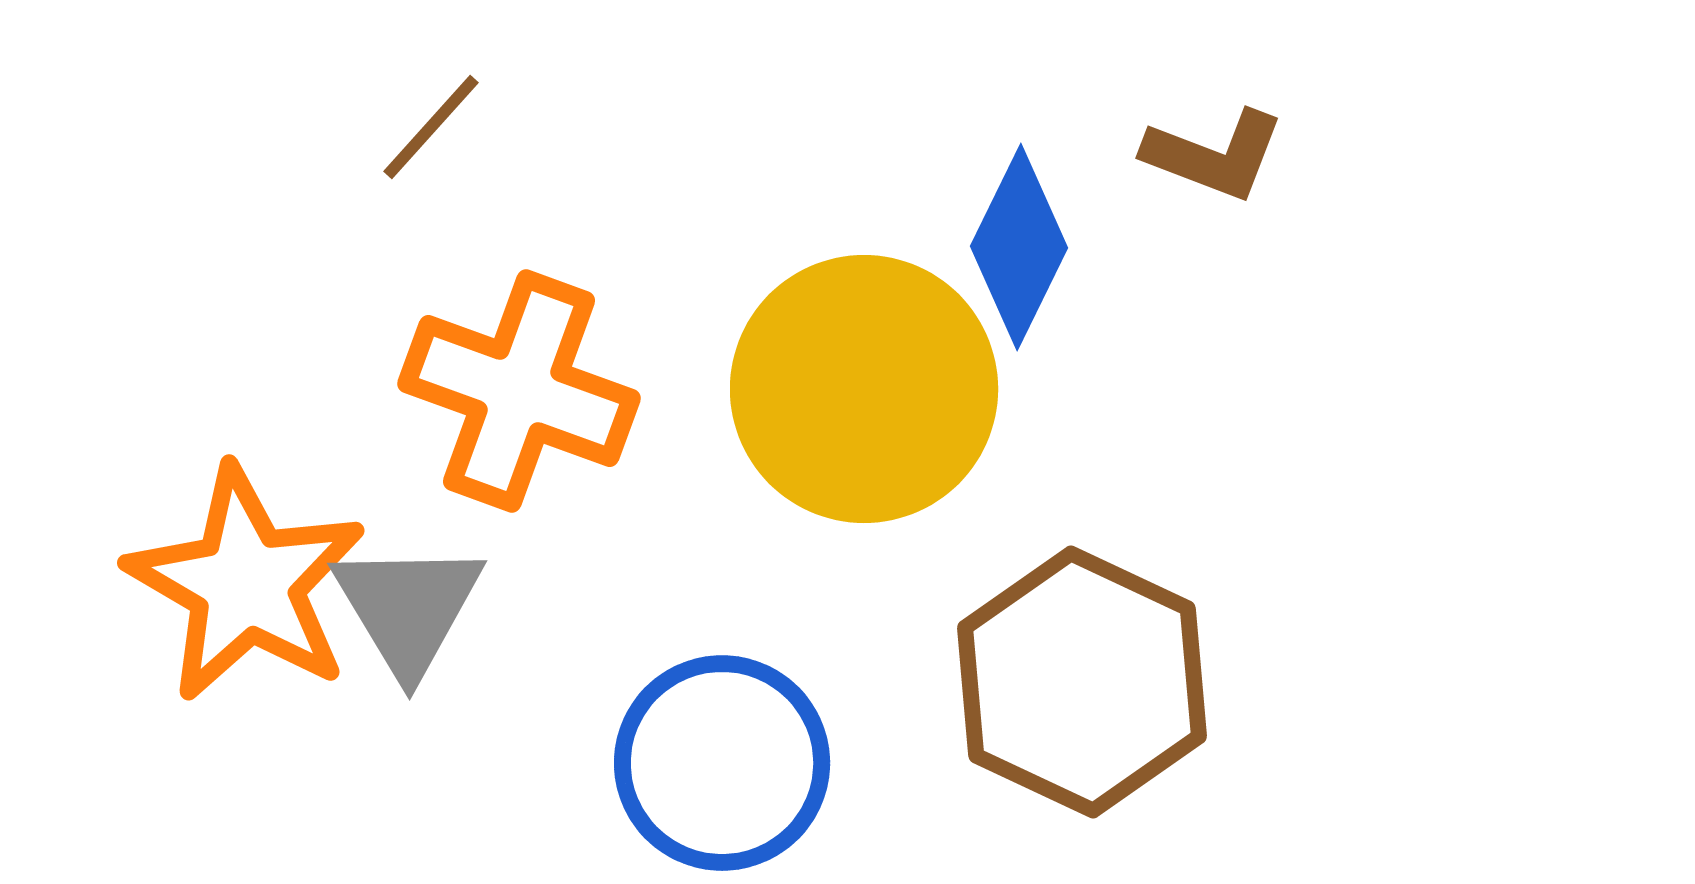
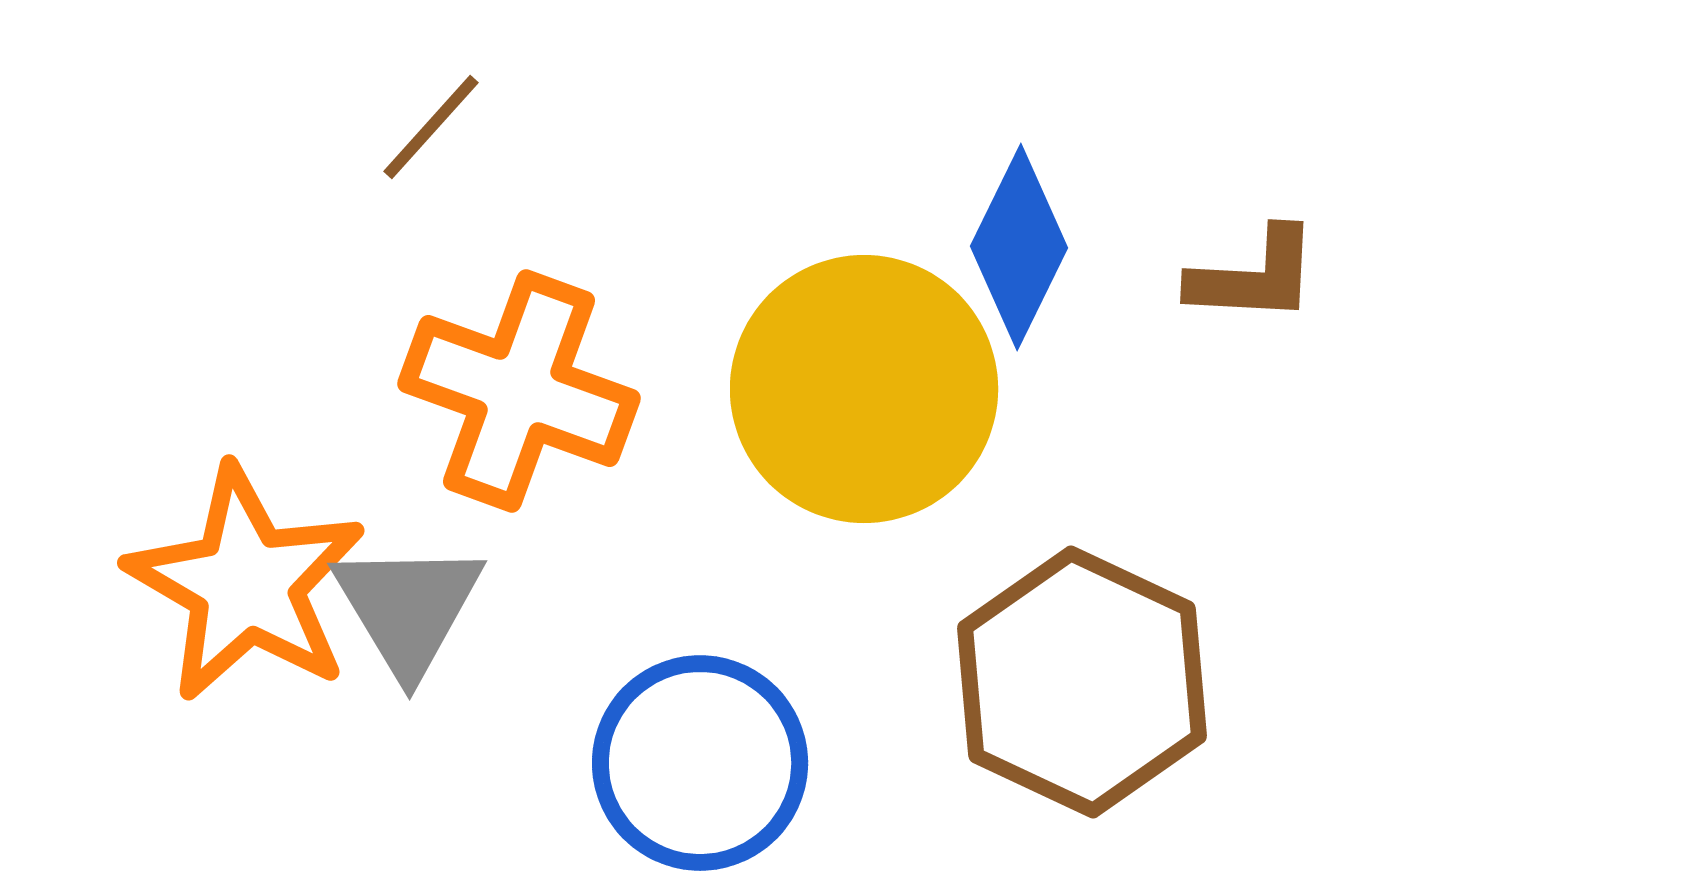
brown L-shape: moved 40 px right, 121 px down; rotated 18 degrees counterclockwise
blue circle: moved 22 px left
